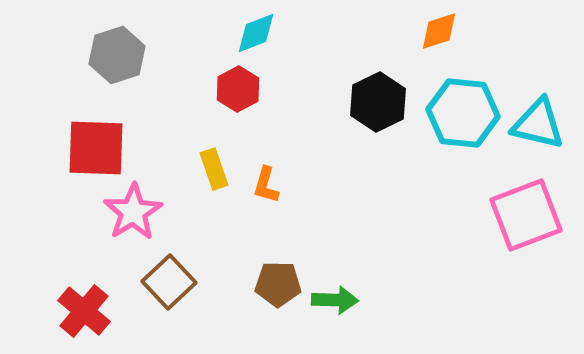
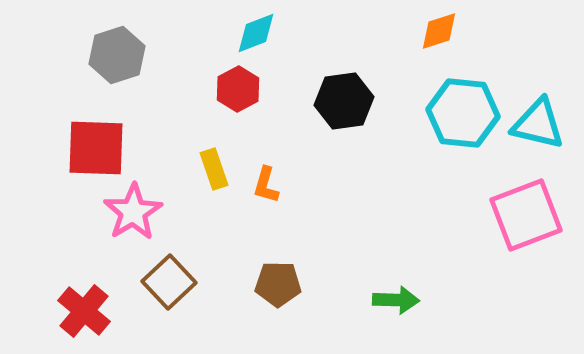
black hexagon: moved 34 px left, 1 px up; rotated 18 degrees clockwise
green arrow: moved 61 px right
